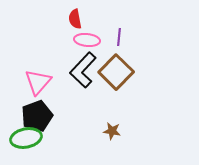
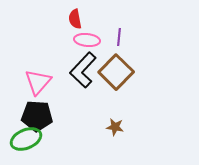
black pentagon: rotated 24 degrees clockwise
brown star: moved 3 px right, 4 px up
green ellipse: moved 1 px down; rotated 12 degrees counterclockwise
